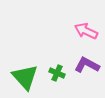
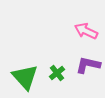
purple L-shape: moved 1 px right; rotated 15 degrees counterclockwise
green cross: rotated 28 degrees clockwise
